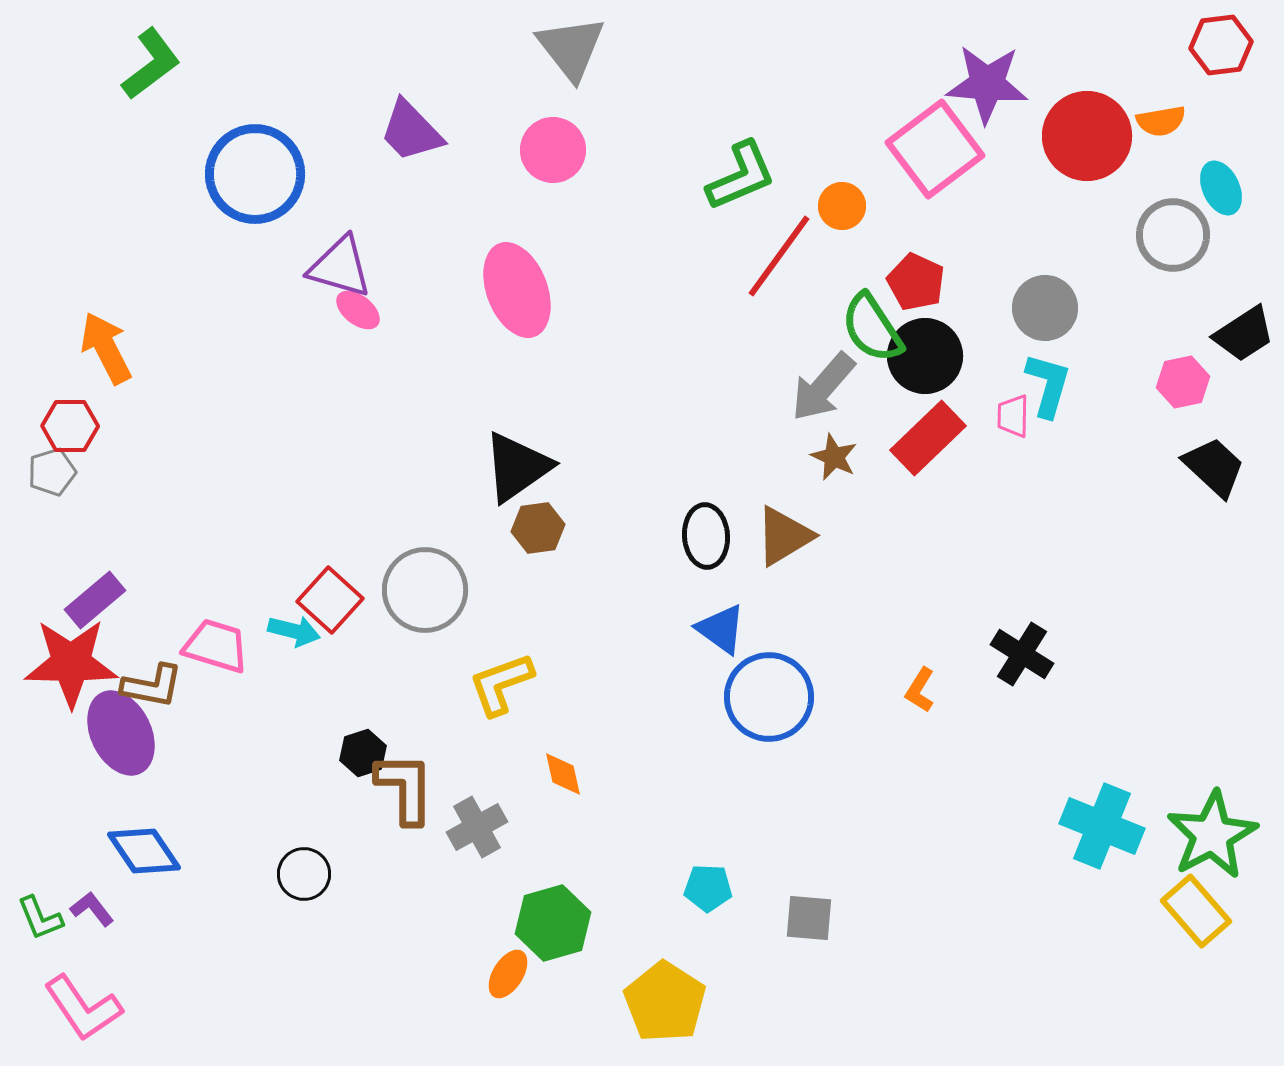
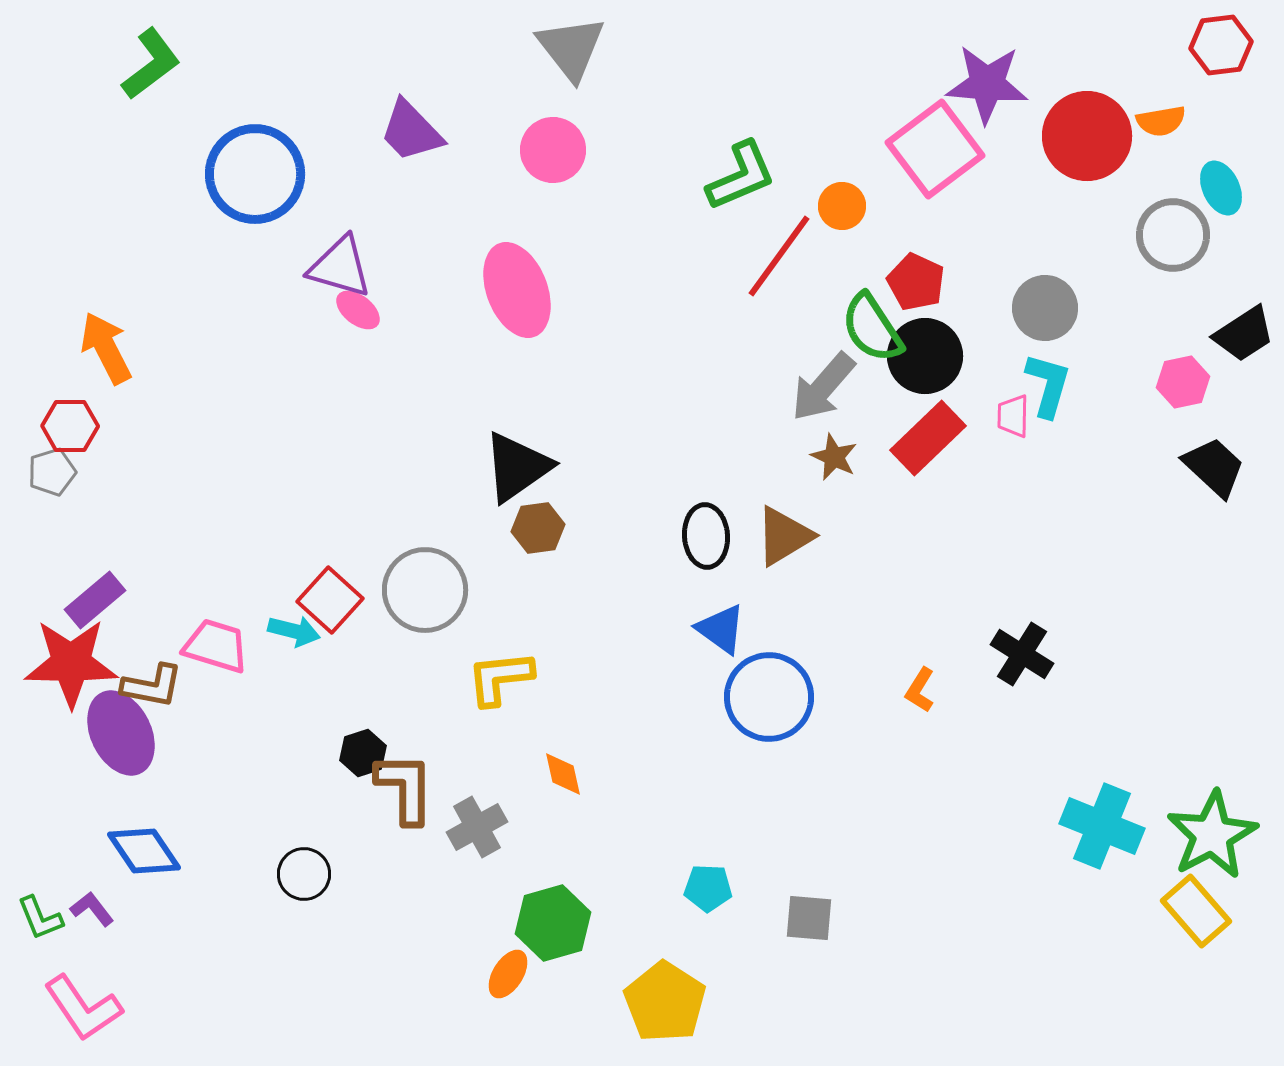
yellow L-shape at (501, 684): moved 1 px left, 6 px up; rotated 14 degrees clockwise
